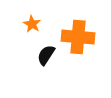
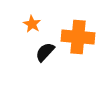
black semicircle: moved 1 px left, 3 px up; rotated 10 degrees clockwise
